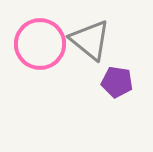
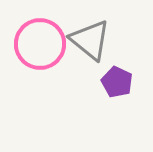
purple pentagon: rotated 16 degrees clockwise
